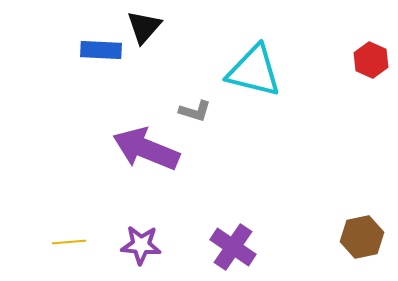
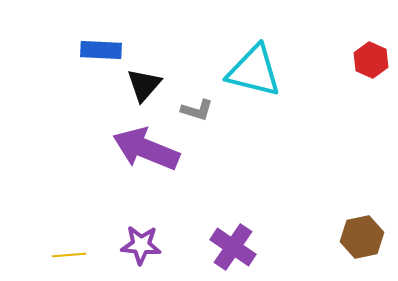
black triangle: moved 58 px down
gray L-shape: moved 2 px right, 1 px up
yellow line: moved 13 px down
